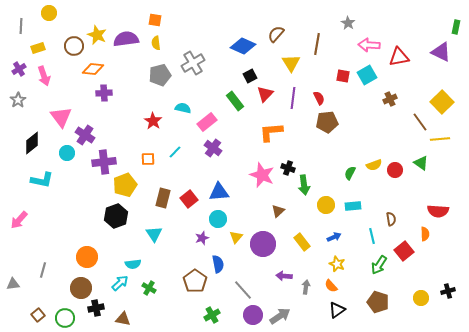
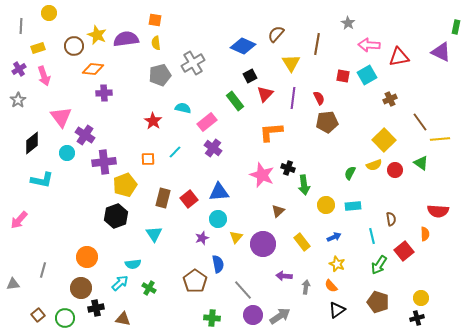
yellow square at (442, 102): moved 58 px left, 38 px down
black cross at (448, 291): moved 31 px left, 27 px down
green cross at (212, 315): moved 3 px down; rotated 35 degrees clockwise
